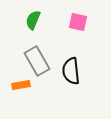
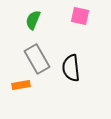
pink square: moved 2 px right, 6 px up
gray rectangle: moved 2 px up
black semicircle: moved 3 px up
